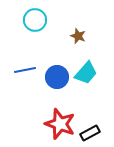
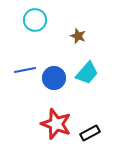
cyan trapezoid: moved 1 px right
blue circle: moved 3 px left, 1 px down
red star: moved 4 px left
